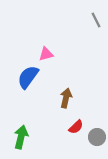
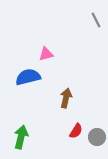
blue semicircle: rotated 40 degrees clockwise
red semicircle: moved 4 px down; rotated 14 degrees counterclockwise
